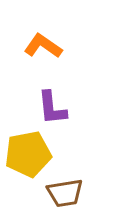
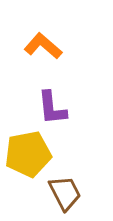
orange L-shape: rotated 6 degrees clockwise
brown trapezoid: rotated 108 degrees counterclockwise
